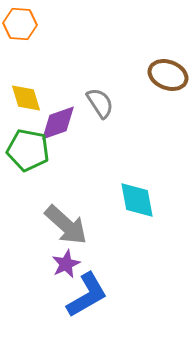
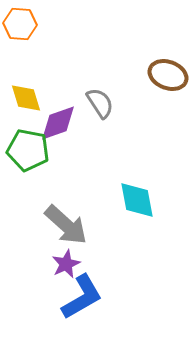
blue L-shape: moved 5 px left, 2 px down
